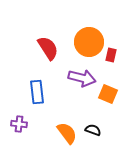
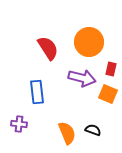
red rectangle: moved 14 px down
orange semicircle: rotated 15 degrees clockwise
